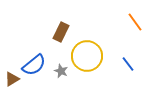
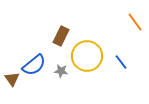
brown rectangle: moved 4 px down
blue line: moved 7 px left, 2 px up
gray star: rotated 16 degrees counterclockwise
brown triangle: rotated 35 degrees counterclockwise
